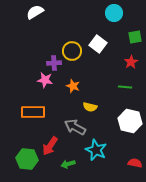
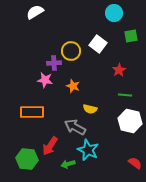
green square: moved 4 px left, 1 px up
yellow circle: moved 1 px left
red star: moved 12 px left, 8 px down
green line: moved 8 px down
yellow semicircle: moved 2 px down
orange rectangle: moved 1 px left
cyan star: moved 8 px left
red semicircle: rotated 24 degrees clockwise
